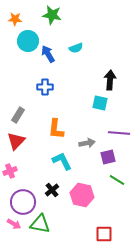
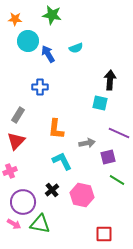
blue cross: moved 5 px left
purple line: rotated 20 degrees clockwise
